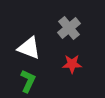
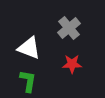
green L-shape: rotated 15 degrees counterclockwise
